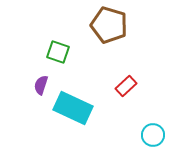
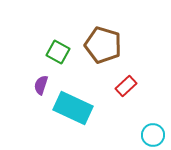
brown pentagon: moved 6 px left, 20 px down
green square: rotated 10 degrees clockwise
